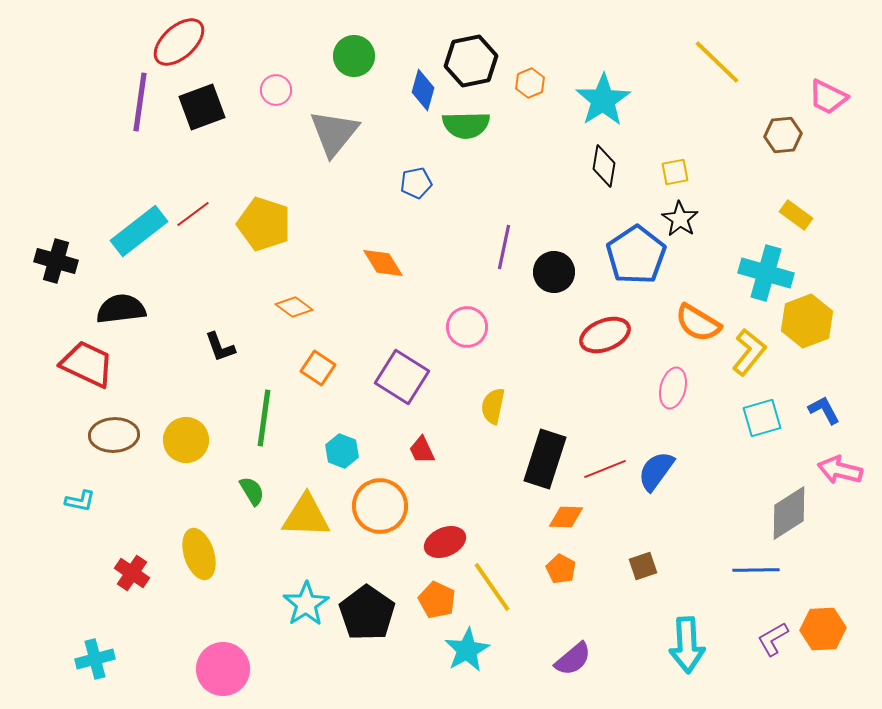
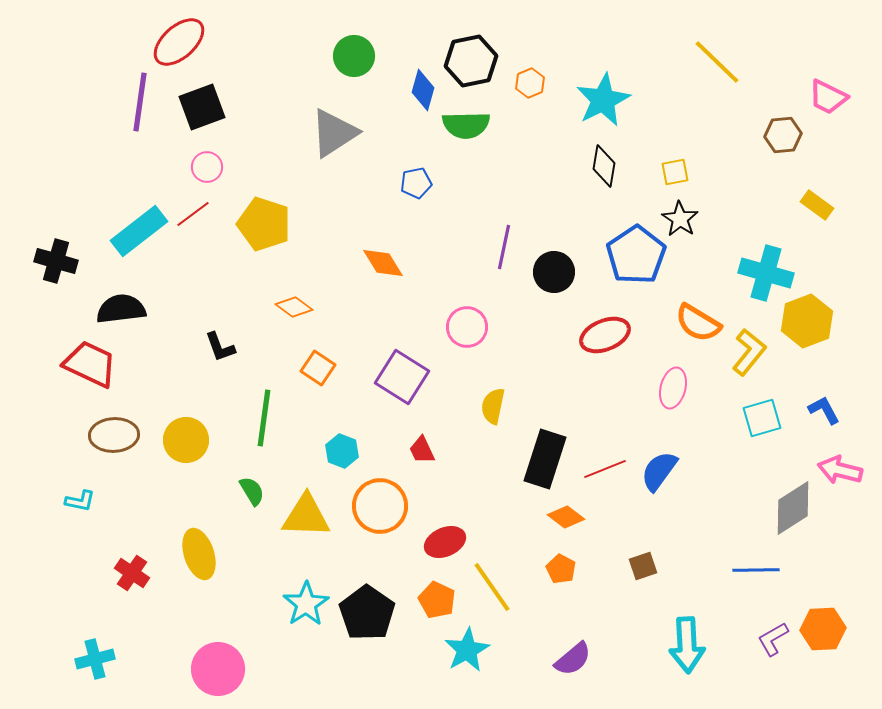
pink circle at (276, 90): moved 69 px left, 77 px down
cyan star at (603, 100): rotated 6 degrees clockwise
gray triangle at (334, 133): rotated 18 degrees clockwise
yellow rectangle at (796, 215): moved 21 px right, 10 px up
red trapezoid at (87, 364): moved 3 px right
blue semicircle at (656, 471): moved 3 px right
gray diamond at (789, 513): moved 4 px right, 5 px up
orange diamond at (566, 517): rotated 36 degrees clockwise
pink circle at (223, 669): moved 5 px left
